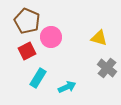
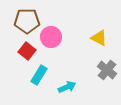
brown pentagon: rotated 25 degrees counterclockwise
yellow triangle: rotated 12 degrees clockwise
red square: rotated 24 degrees counterclockwise
gray cross: moved 2 px down
cyan rectangle: moved 1 px right, 3 px up
